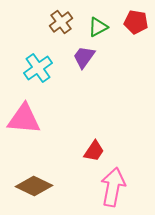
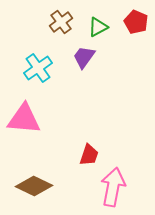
red pentagon: rotated 15 degrees clockwise
red trapezoid: moved 5 px left, 4 px down; rotated 15 degrees counterclockwise
